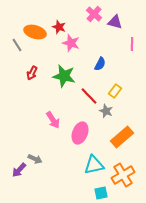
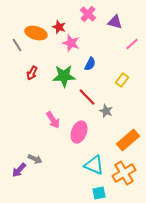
pink cross: moved 6 px left
orange ellipse: moved 1 px right, 1 px down
pink line: rotated 48 degrees clockwise
blue semicircle: moved 10 px left
green star: rotated 15 degrees counterclockwise
yellow rectangle: moved 7 px right, 11 px up
red line: moved 2 px left, 1 px down
pink ellipse: moved 1 px left, 1 px up
orange rectangle: moved 6 px right, 3 px down
cyan triangle: rotated 35 degrees clockwise
orange cross: moved 1 px right, 2 px up
cyan square: moved 2 px left
